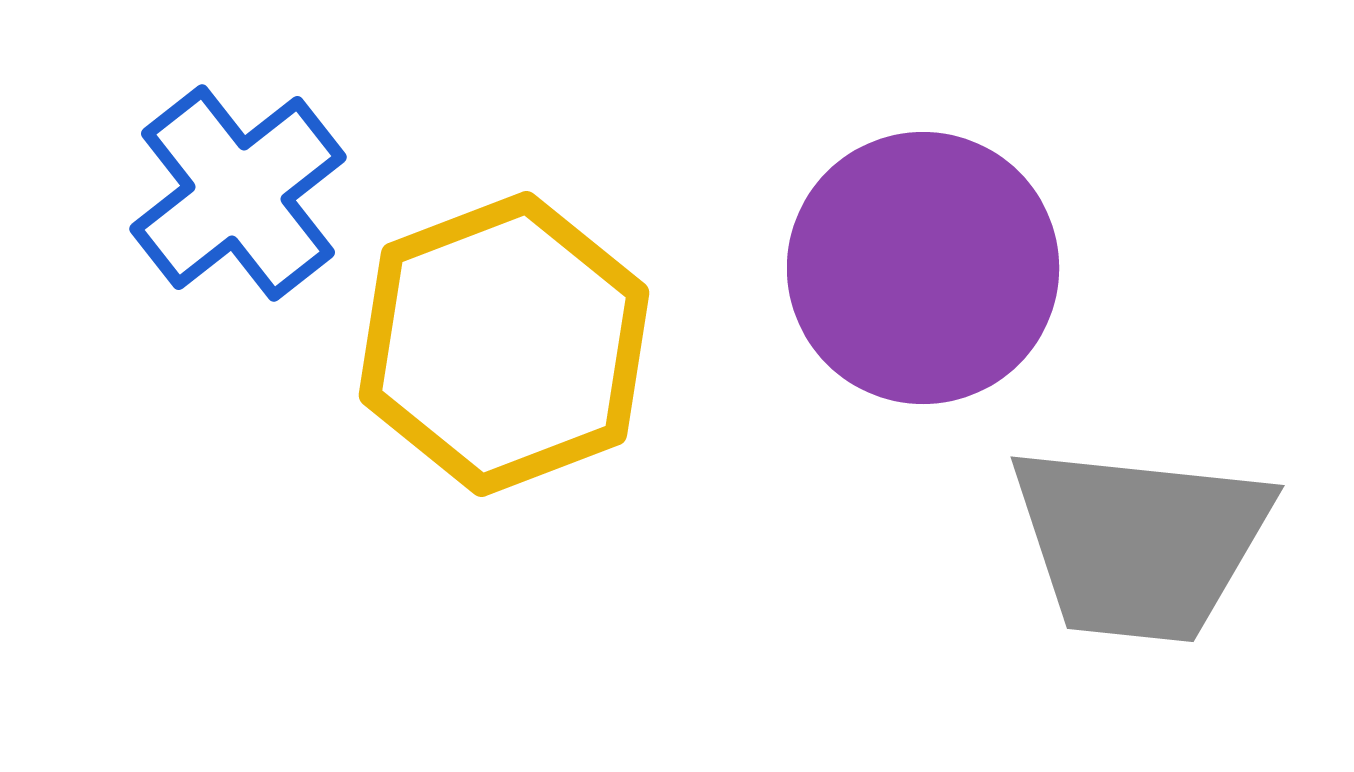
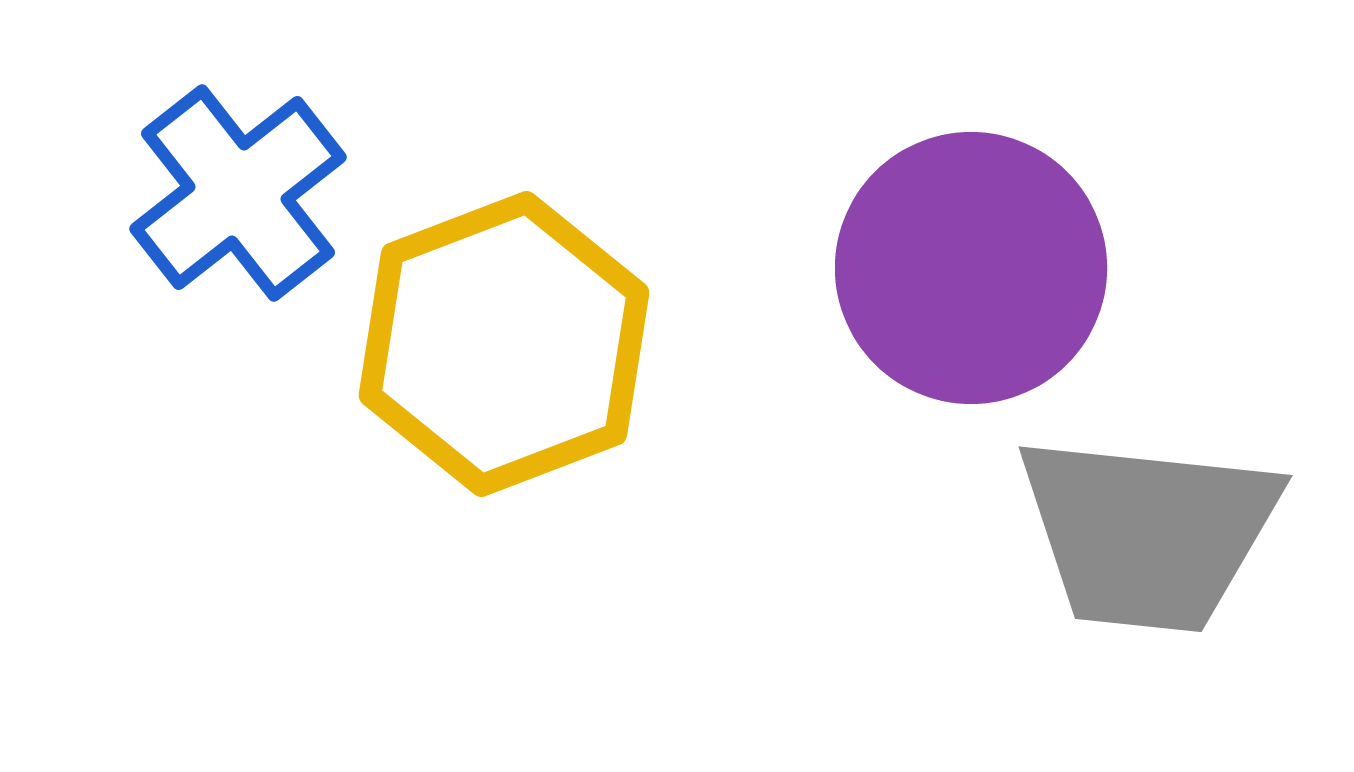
purple circle: moved 48 px right
gray trapezoid: moved 8 px right, 10 px up
